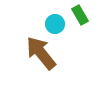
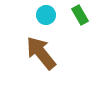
cyan circle: moved 9 px left, 9 px up
